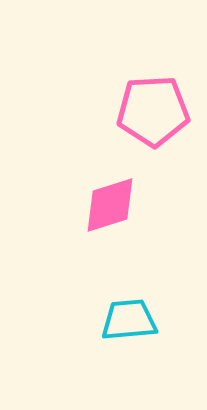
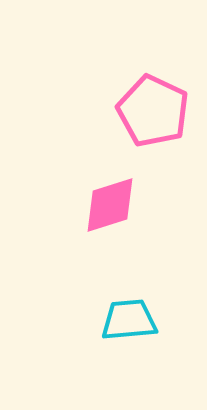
pink pentagon: rotated 28 degrees clockwise
